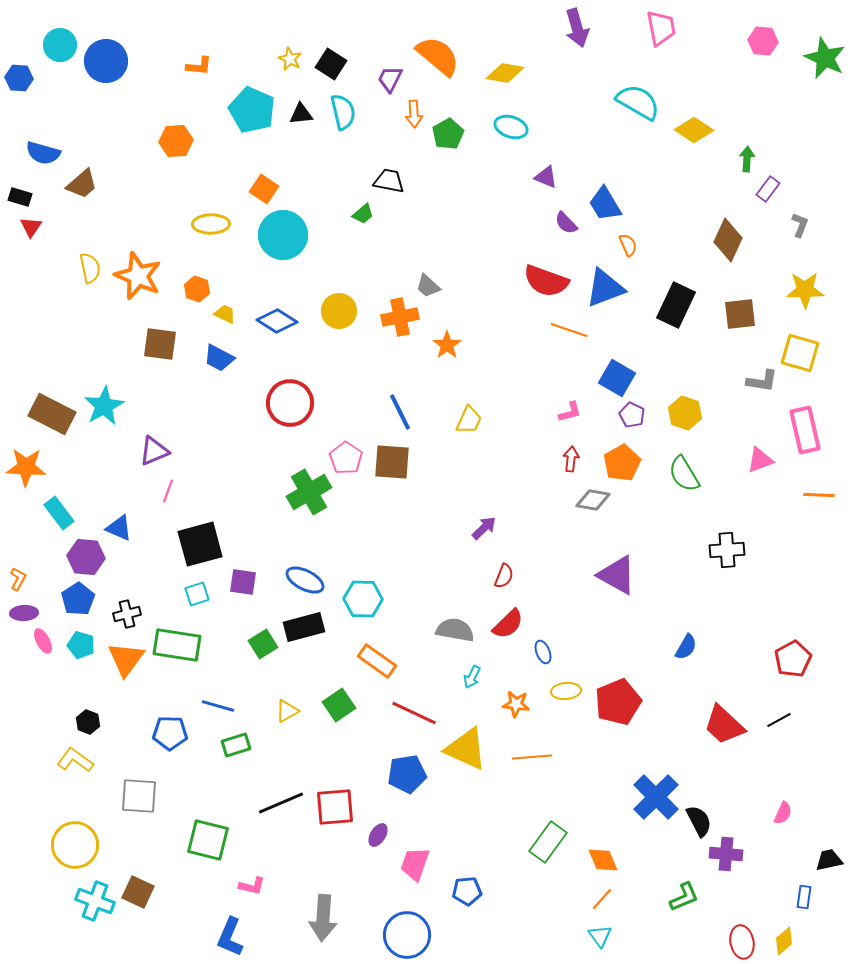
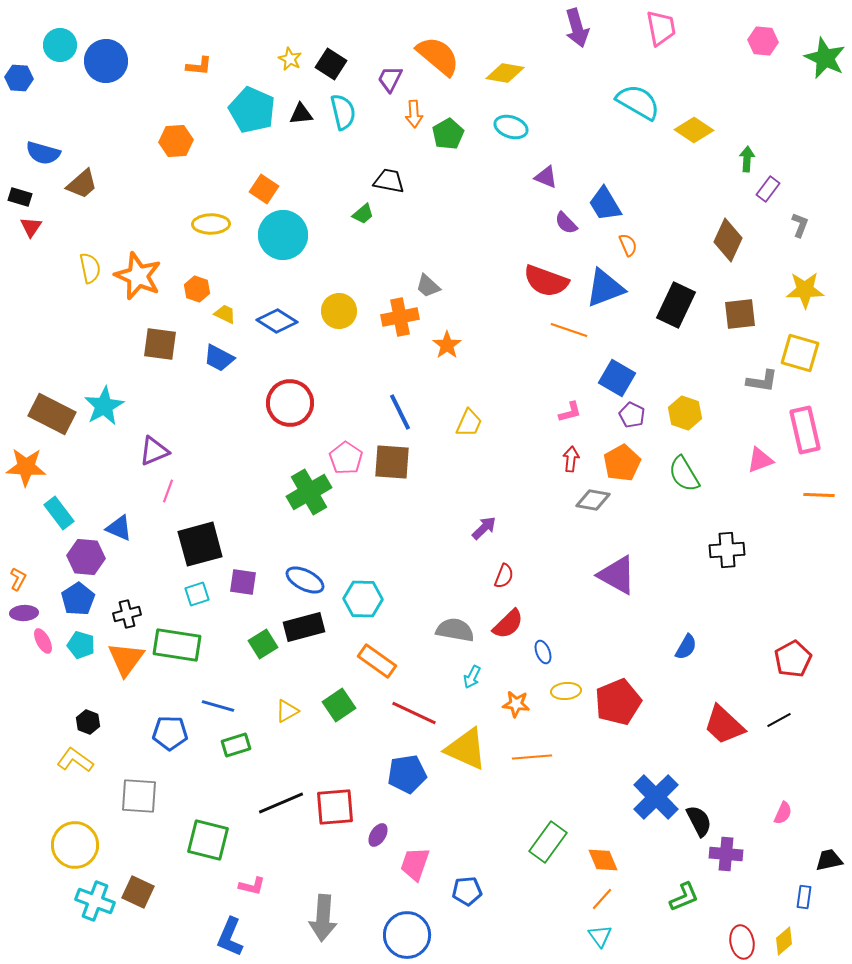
yellow trapezoid at (469, 420): moved 3 px down
